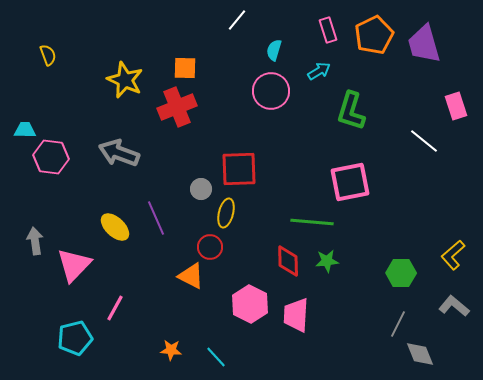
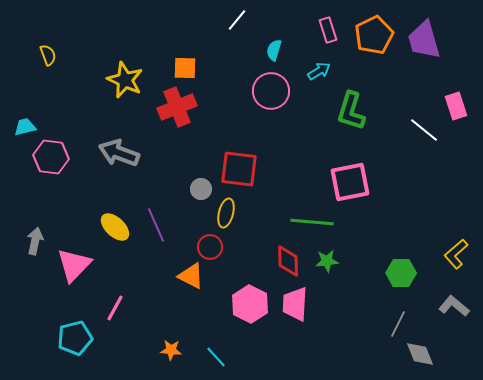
purple trapezoid at (424, 44): moved 4 px up
cyan trapezoid at (25, 130): moved 3 px up; rotated 15 degrees counterclockwise
white line at (424, 141): moved 11 px up
red square at (239, 169): rotated 9 degrees clockwise
purple line at (156, 218): moved 7 px down
gray arrow at (35, 241): rotated 20 degrees clockwise
yellow L-shape at (453, 255): moved 3 px right, 1 px up
pink trapezoid at (296, 315): moved 1 px left, 11 px up
